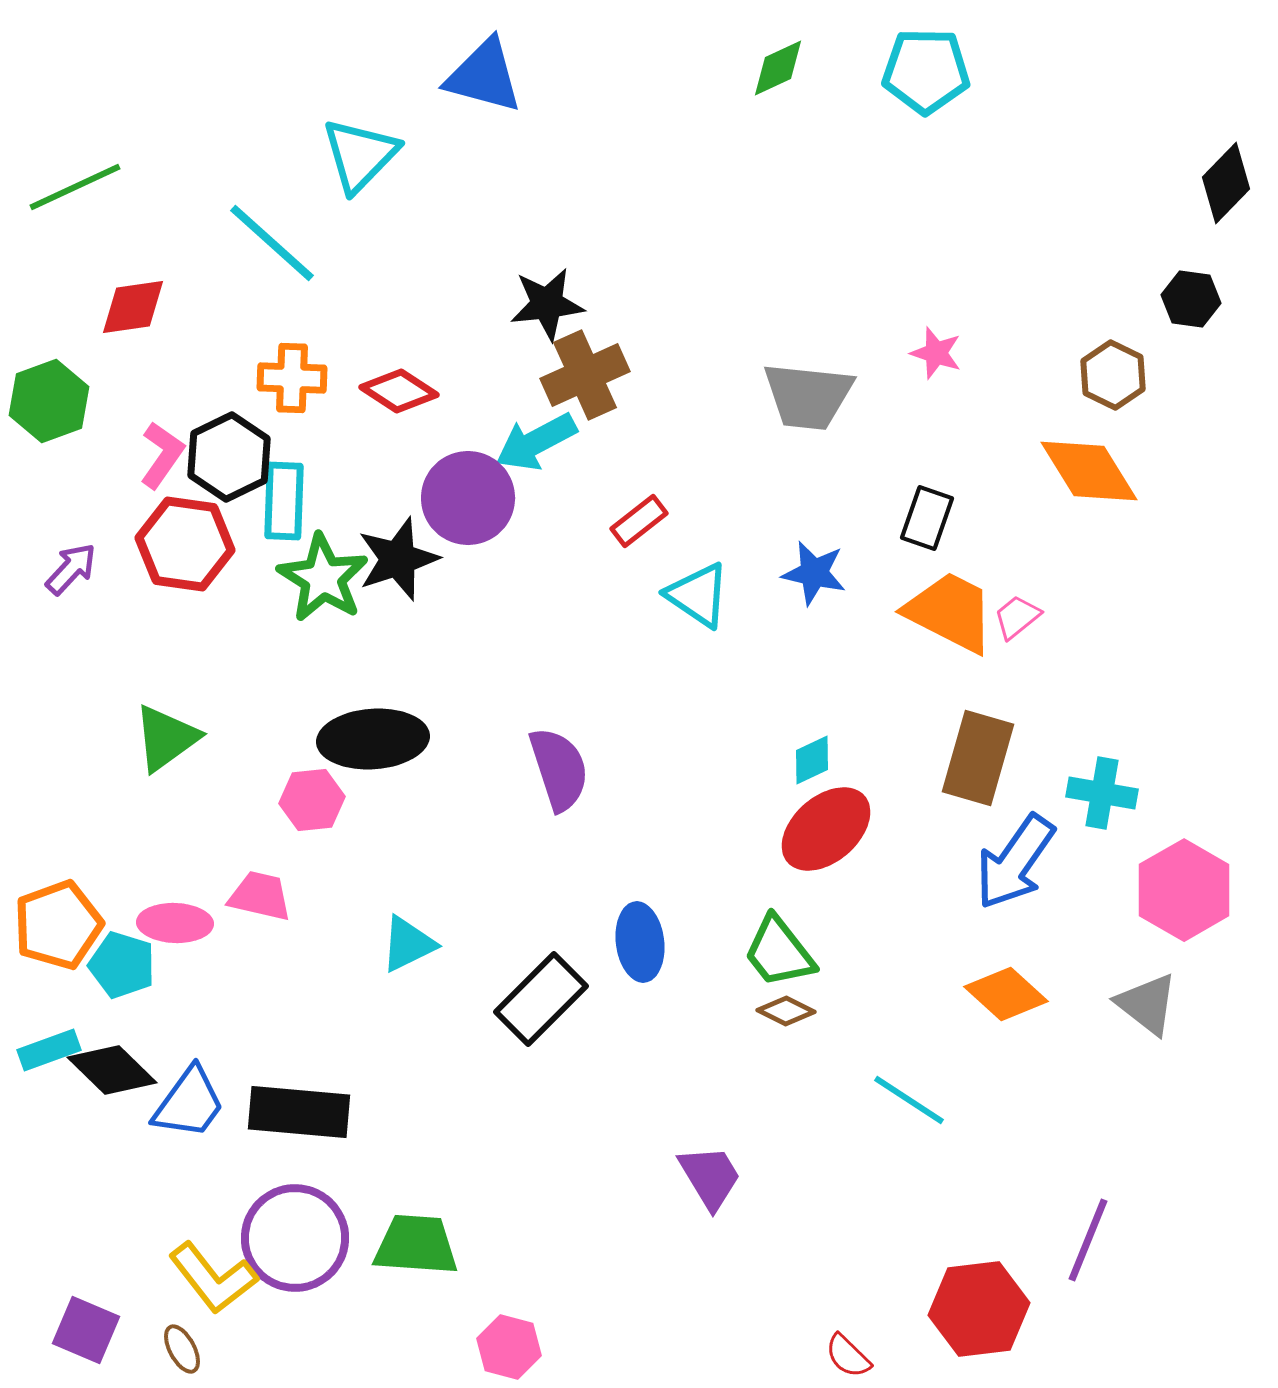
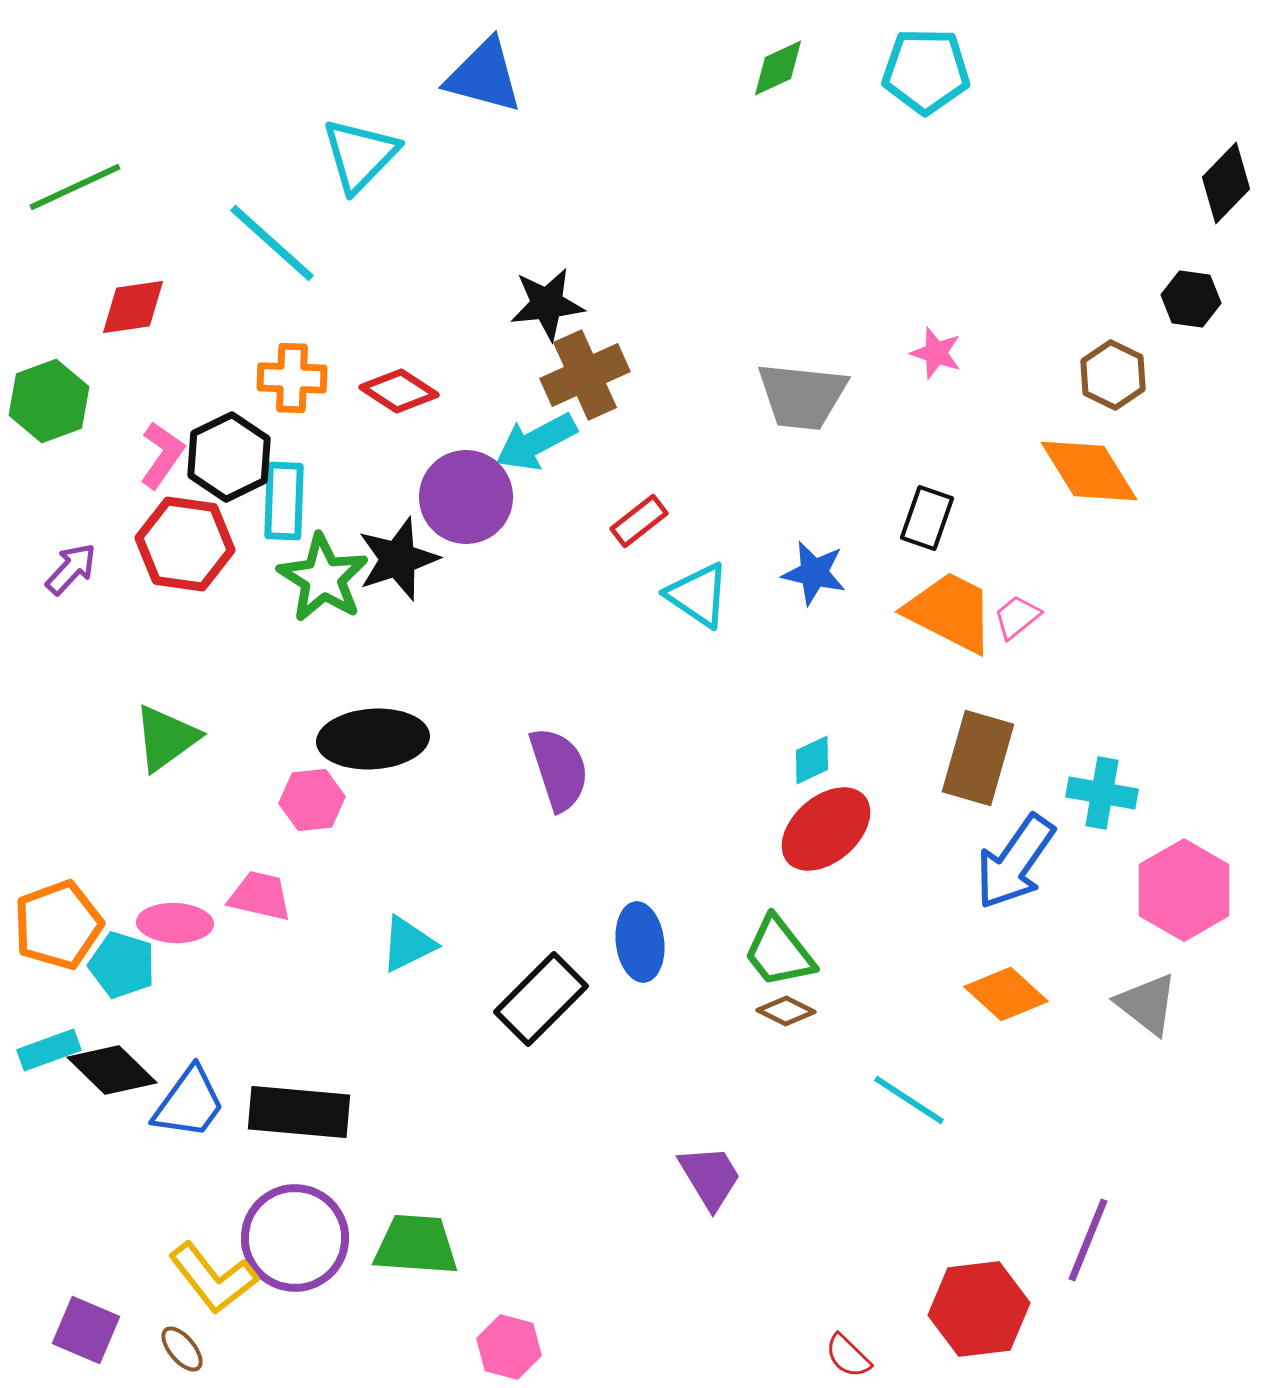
gray trapezoid at (808, 396): moved 6 px left
purple circle at (468, 498): moved 2 px left, 1 px up
brown ellipse at (182, 1349): rotated 12 degrees counterclockwise
